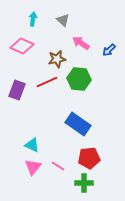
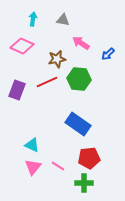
gray triangle: rotated 32 degrees counterclockwise
blue arrow: moved 1 px left, 4 px down
